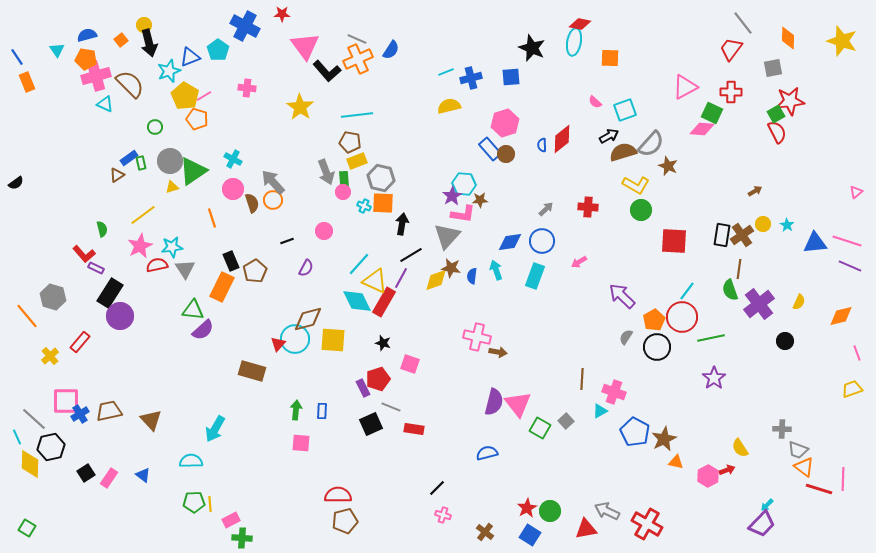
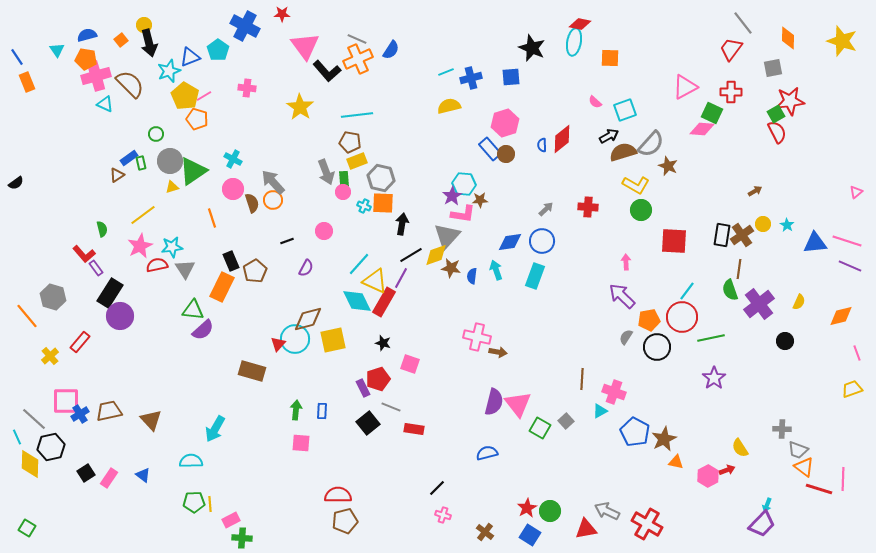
green circle at (155, 127): moved 1 px right, 7 px down
pink arrow at (579, 262): moved 47 px right; rotated 119 degrees clockwise
purple rectangle at (96, 268): rotated 28 degrees clockwise
yellow diamond at (436, 280): moved 25 px up
orange pentagon at (654, 320): moved 5 px left; rotated 20 degrees clockwise
yellow square at (333, 340): rotated 16 degrees counterclockwise
black square at (371, 424): moved 3 px left, 1 px up; rotated 15 degrees counterclockwise
cyan arrow at (767, 505): rotated 24 degrees counterclockwise
